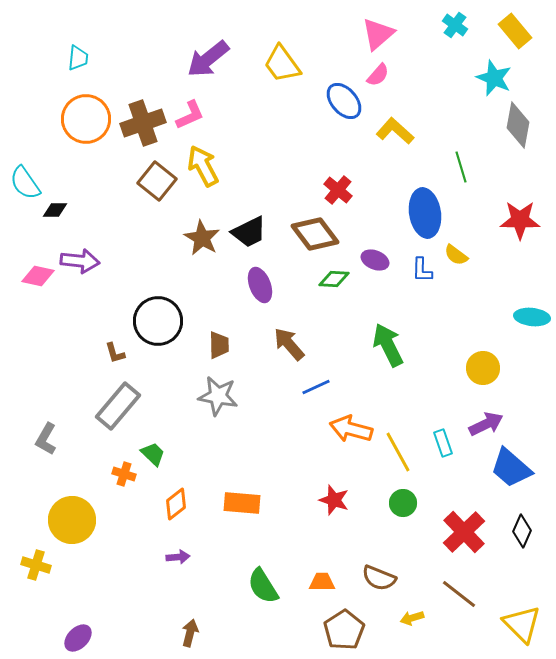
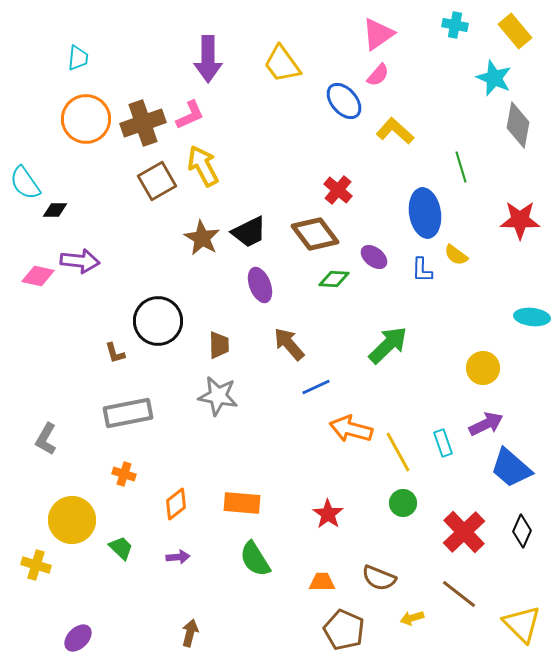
cyan cross at (455, 25): rotated 25 degrees counterclockwise
pink triangle at (378, 34): rotated 6 degrees clockwise
purple arrow at (208, 59): rotated 51 degrees counterclockwise
brown square at (157, 181): rotated 21 degrees clockwise
purple ellipse at (375, 260): moved 1 px left, 3 px up; rotated 16 degrees clockwise
green arrow at (388, 345): rotated 72 degrees clockwise
gray rectangle at (118, 406): moved 10 px right, 7 px down; rotated 39 degrees clockwise
green trapezoid at (153, 454): moved 32 px left, 94 px down
red star at (334, 500): moved 6 px left, 14 px down; rotated 16 degrees clockwise
green semicircle at (263, 586): moved 8 px left, 27 px up
brown pentagon at (344, 630): rotated 15 degrees counterclockwise
